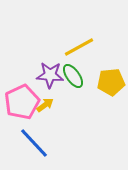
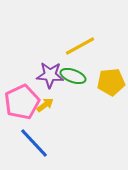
yellow line: moved 1 px right, 1 px up
green ellipse: rotated 35 degrees counterclockwise
